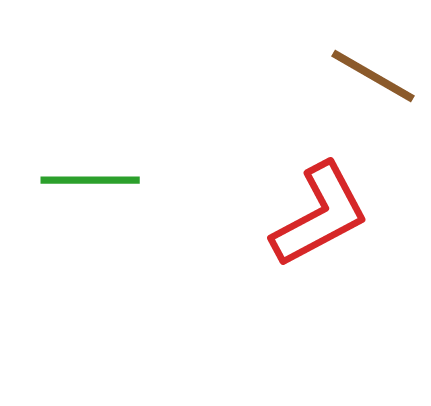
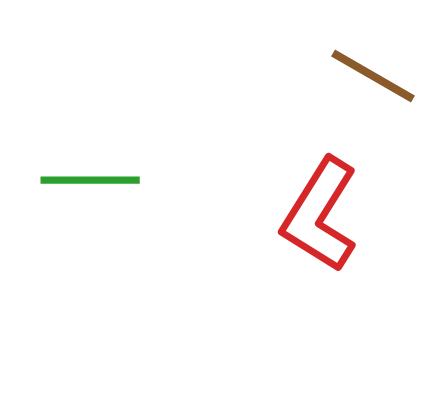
red L-shape: rotated 150 degrees clockwise
